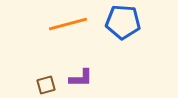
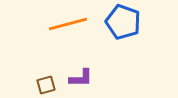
blue pentagon: rotated 16 degrees clockwise
